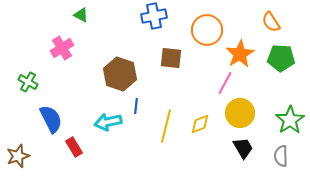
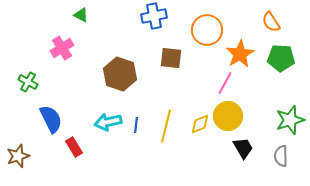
blue line: moved 19 px down
yellow circle: moved 12 px left, 3 px down
green star: rotated 16 degrees clockwise
